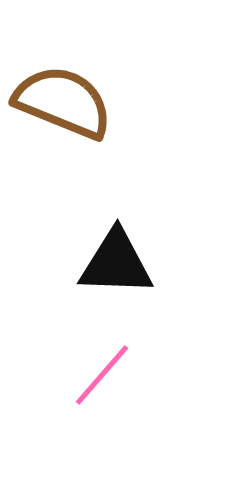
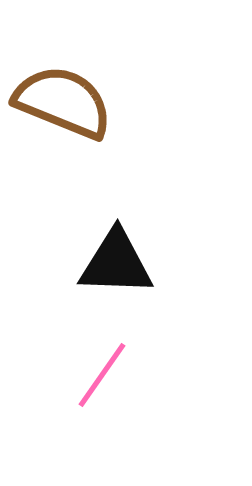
pink line: rotated 6 degrees counterclockwise
